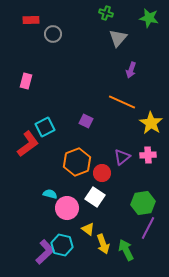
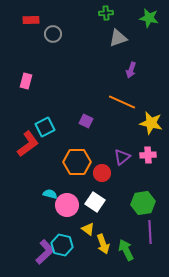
green cross: rotated 24 degrees counterclockwise
gray triangle: rotated 30 degrees clockwise
yellow star: rotated 20 degrees counterclockwise
orange hexagon: rotated 20 degrees clockwise
white square: moved 5 px down
pink circle: moved 3 px up
purple line: moved 2 px right, 4 px down; rotated 30 degrees counterclockwise
